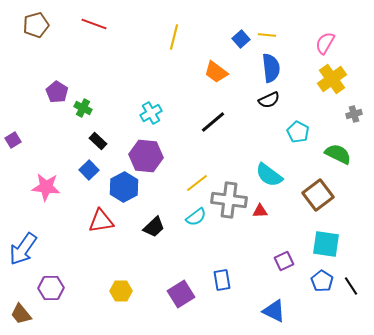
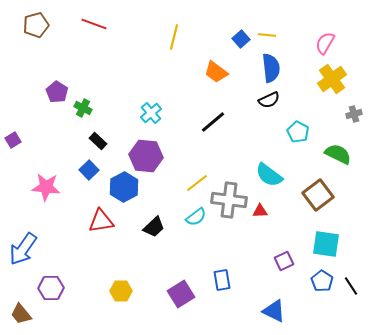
cyan cross at (151, 113): rotated 10 degrees counterclockwise
